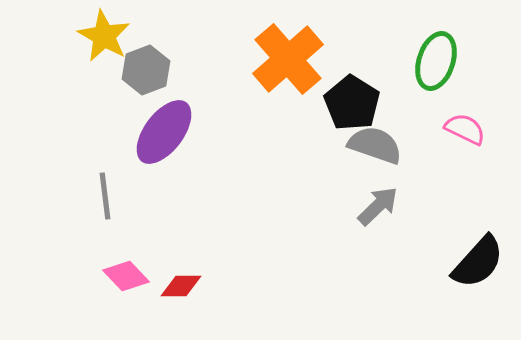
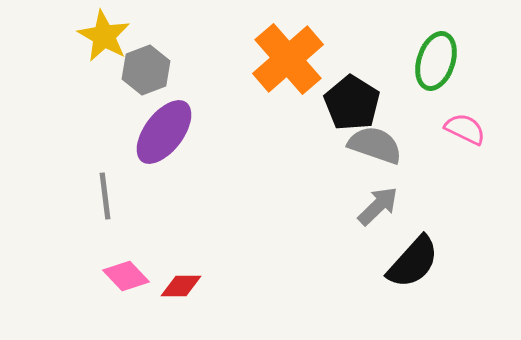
black semicircle: moved 65 px left
